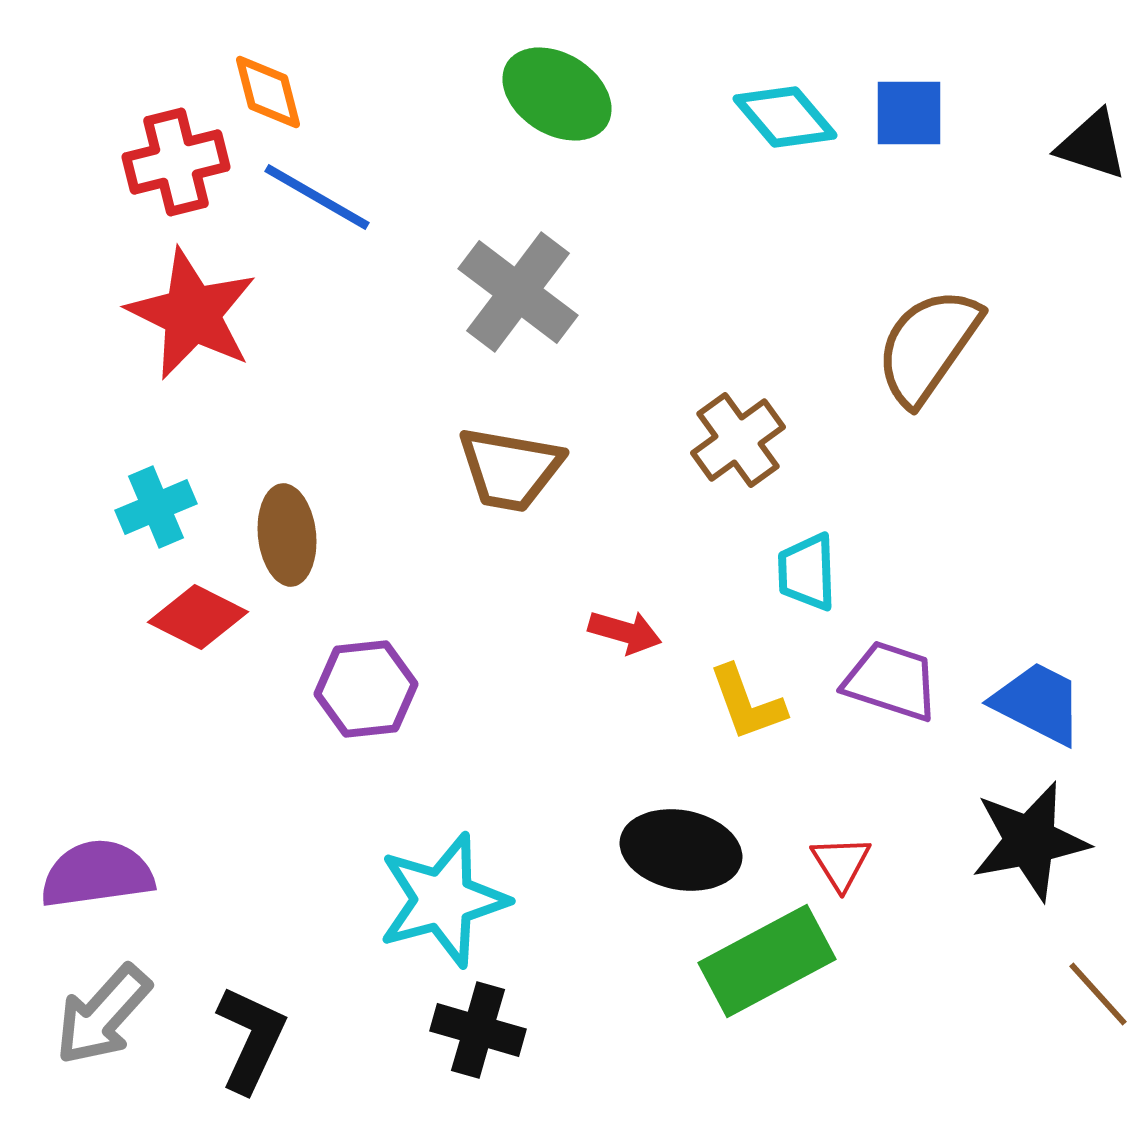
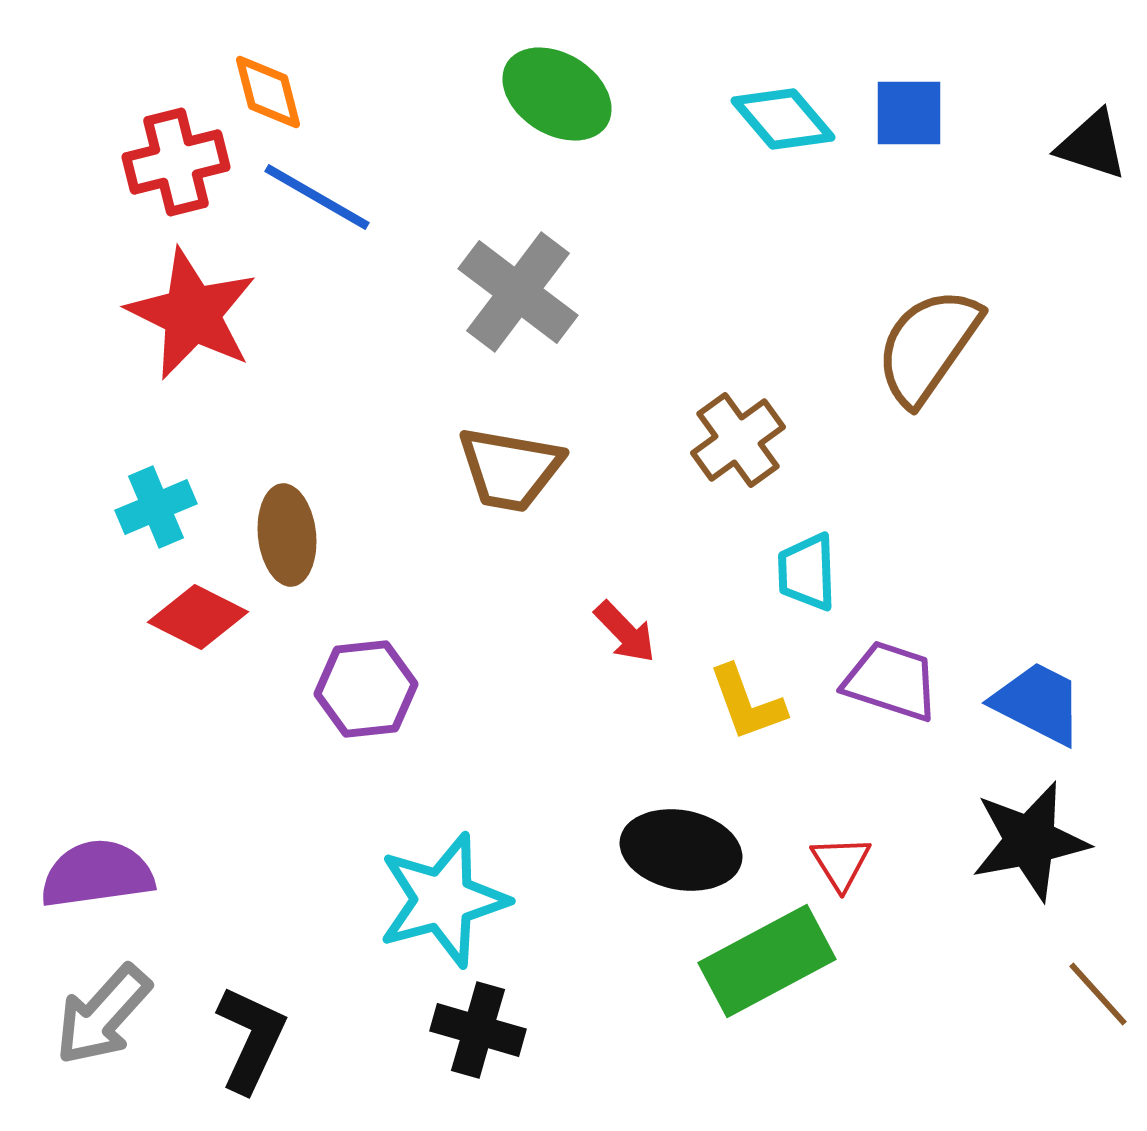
cyan diamond: moved 2 px left, 2 px down
red arrow: rotated 30 degrees clockwise
